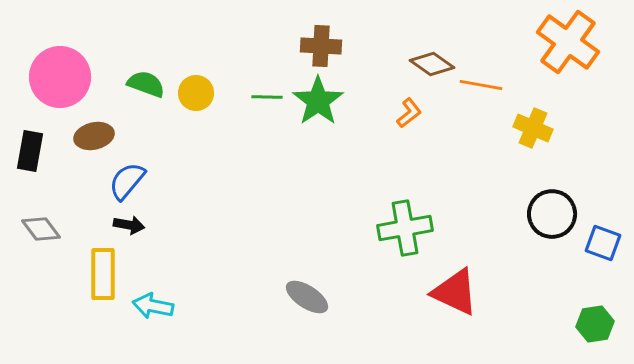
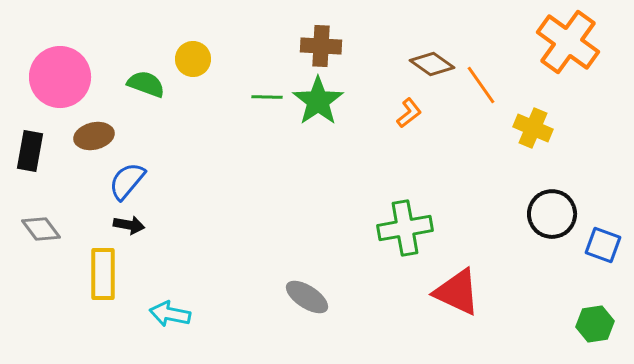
orange line: rotated 45 degrees clockwise
yellow circle: moved 3 px left, 34 px up
blue square: moved 2 px down
red triangle: moved 2 px right
cyan arrow: moved 17 px right, 8 px down
